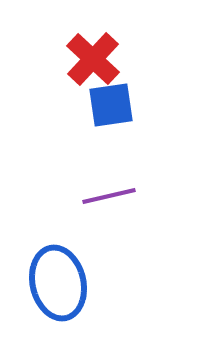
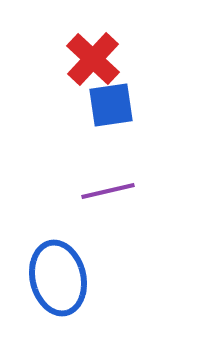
purple line: moved 1 px left, 5 px up
blue ellipse: moved 5 px up
